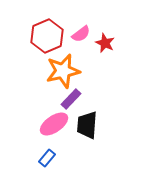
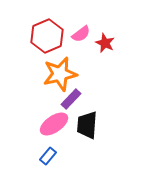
orange star: moved 3 px left, 3 px down
blue rectangle: moved 1 px right, 2 px up
